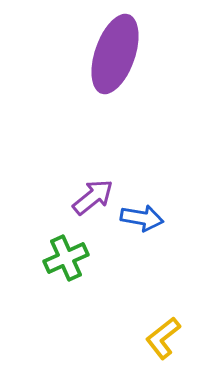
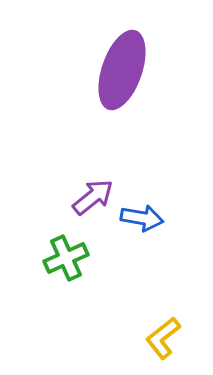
purple ellipse: moved 7 px right, 16 px down
